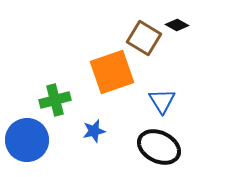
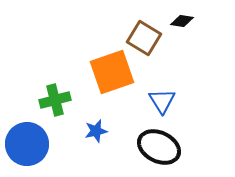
black diamond: moved 5 px right, 4 px up; rotated 20 degrees counterclockwise
blue star: moved 2 px right
blue circle: moved 4 px down
